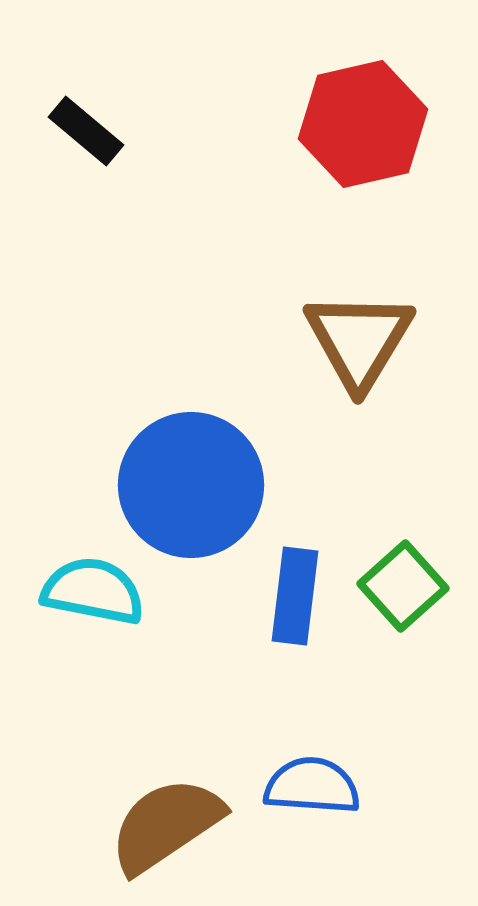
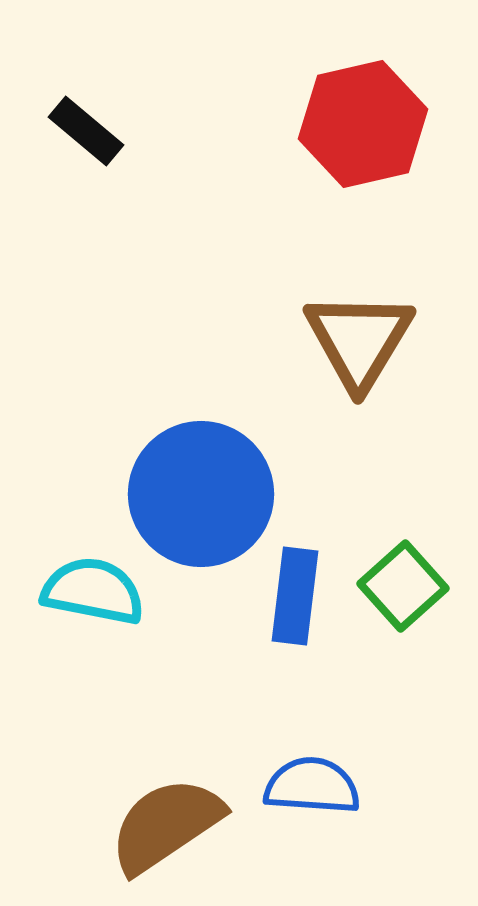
blue circle: moved 10 px right, 9 px down
